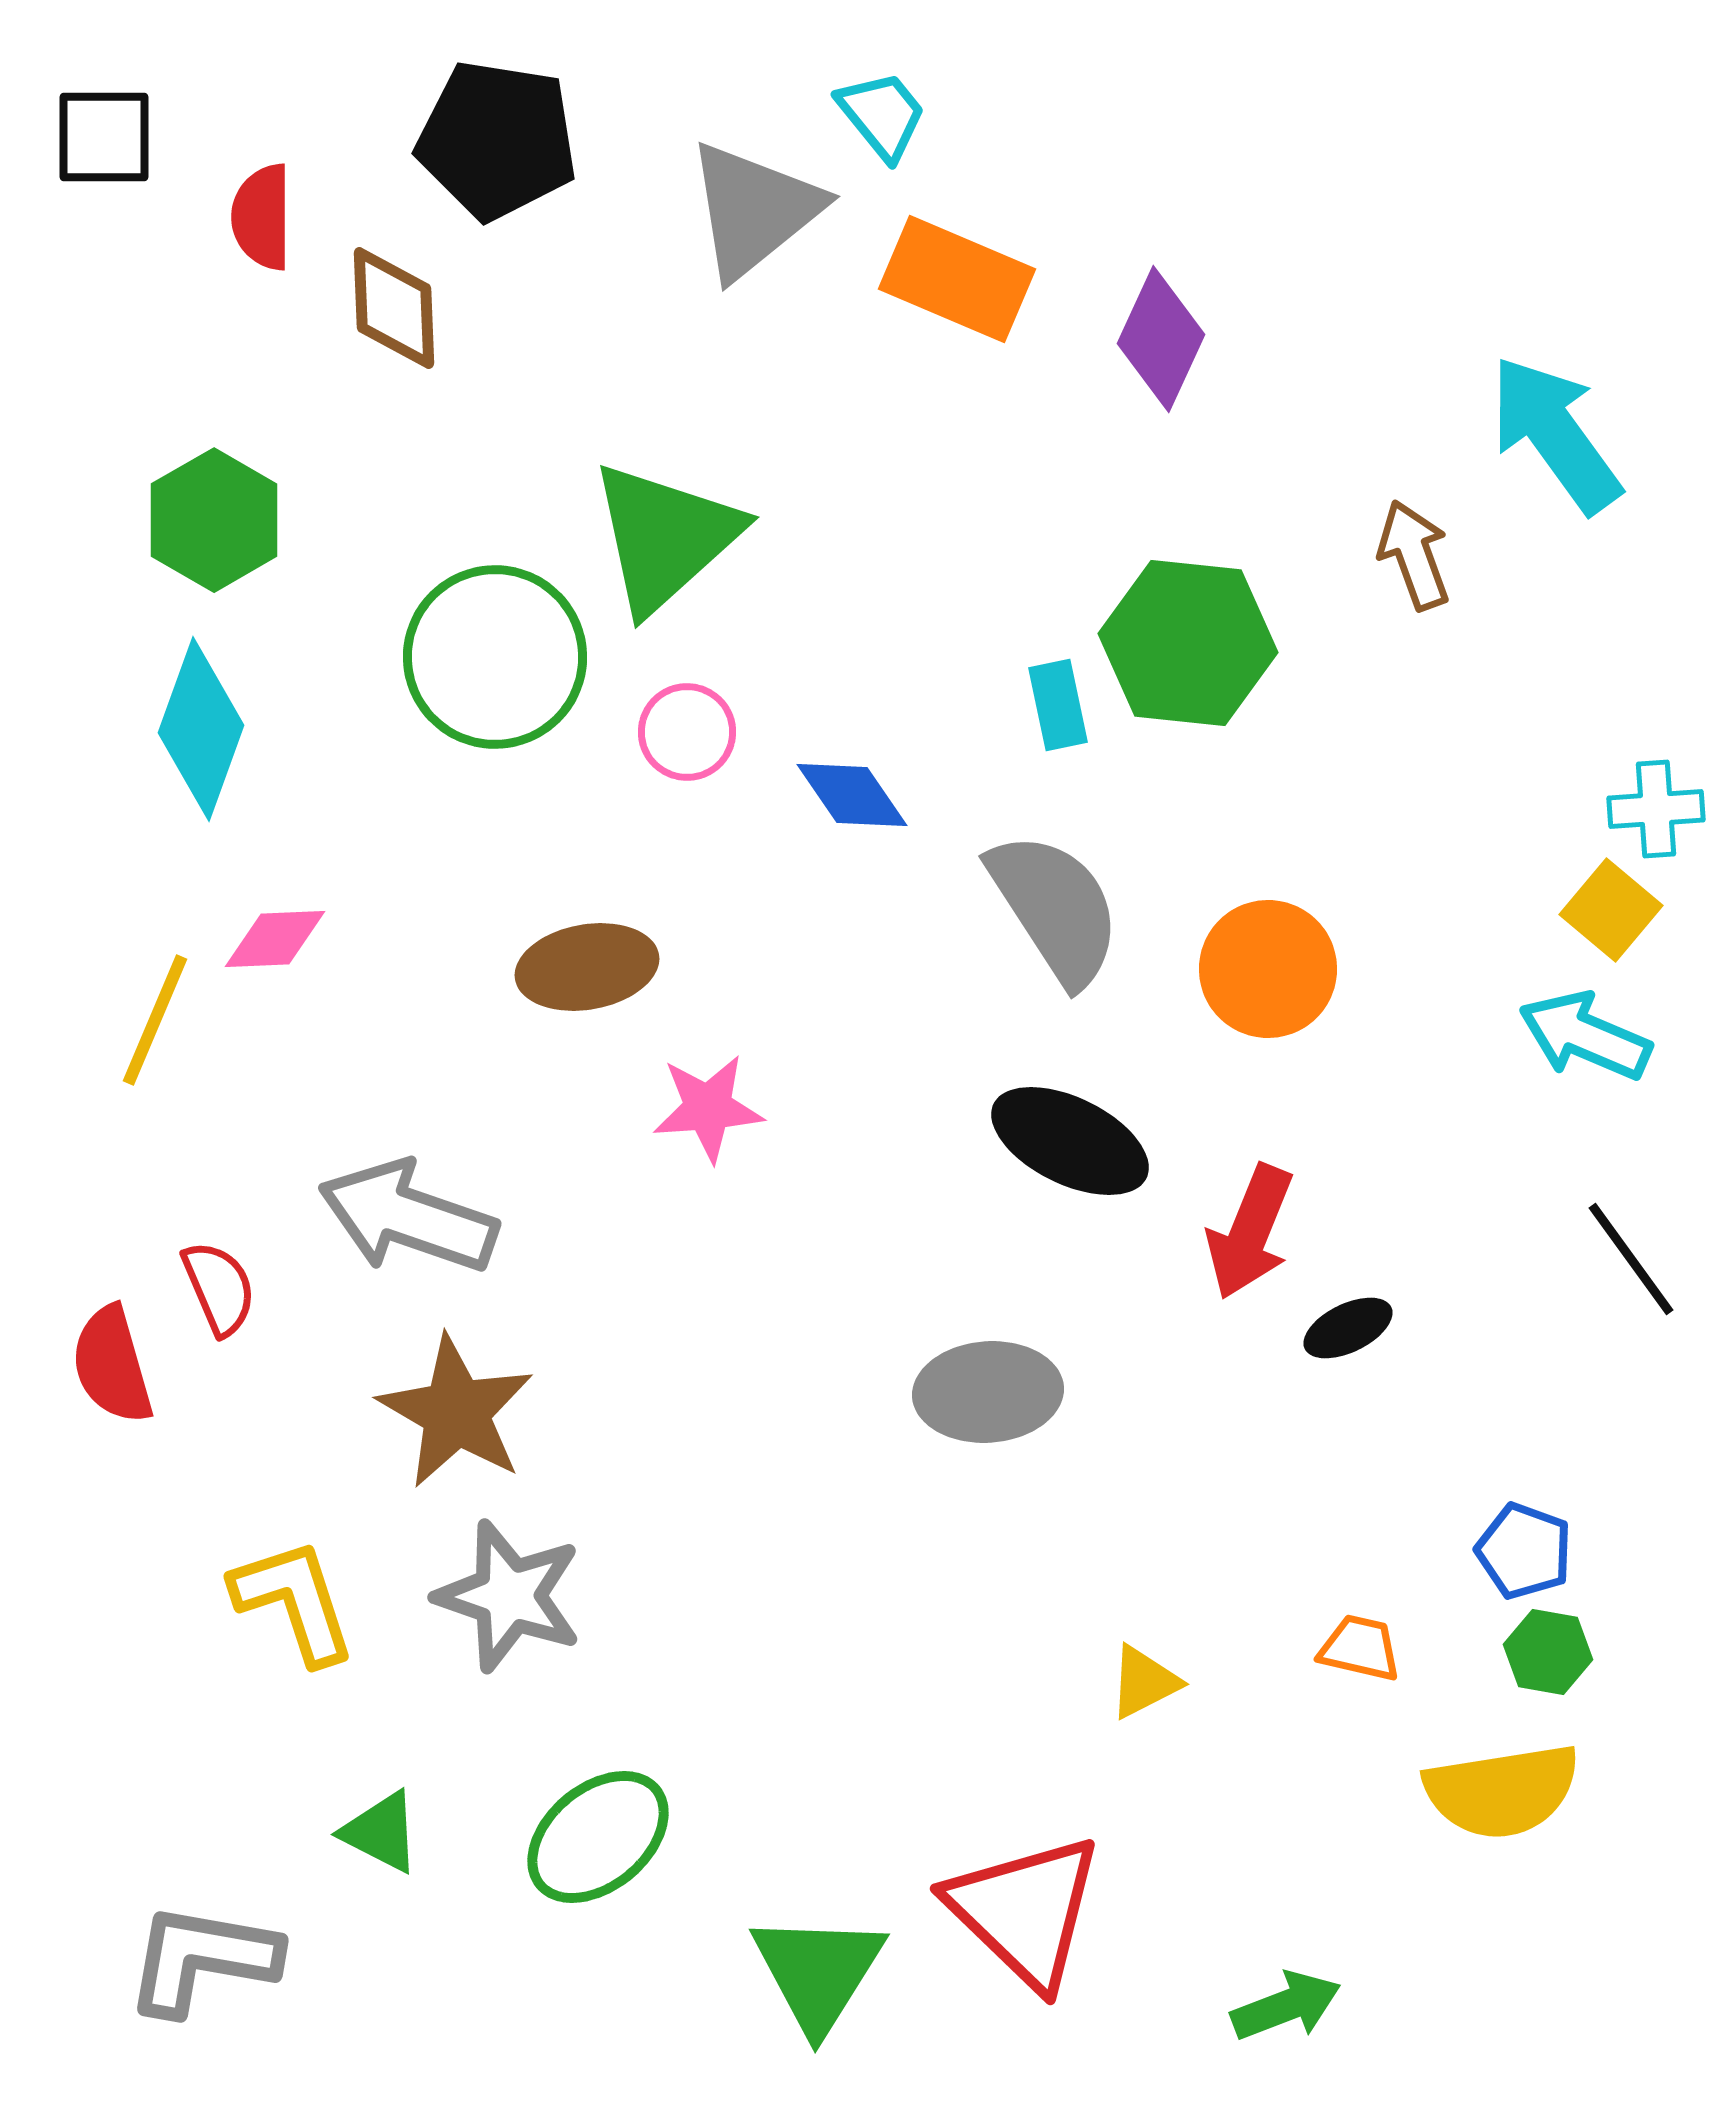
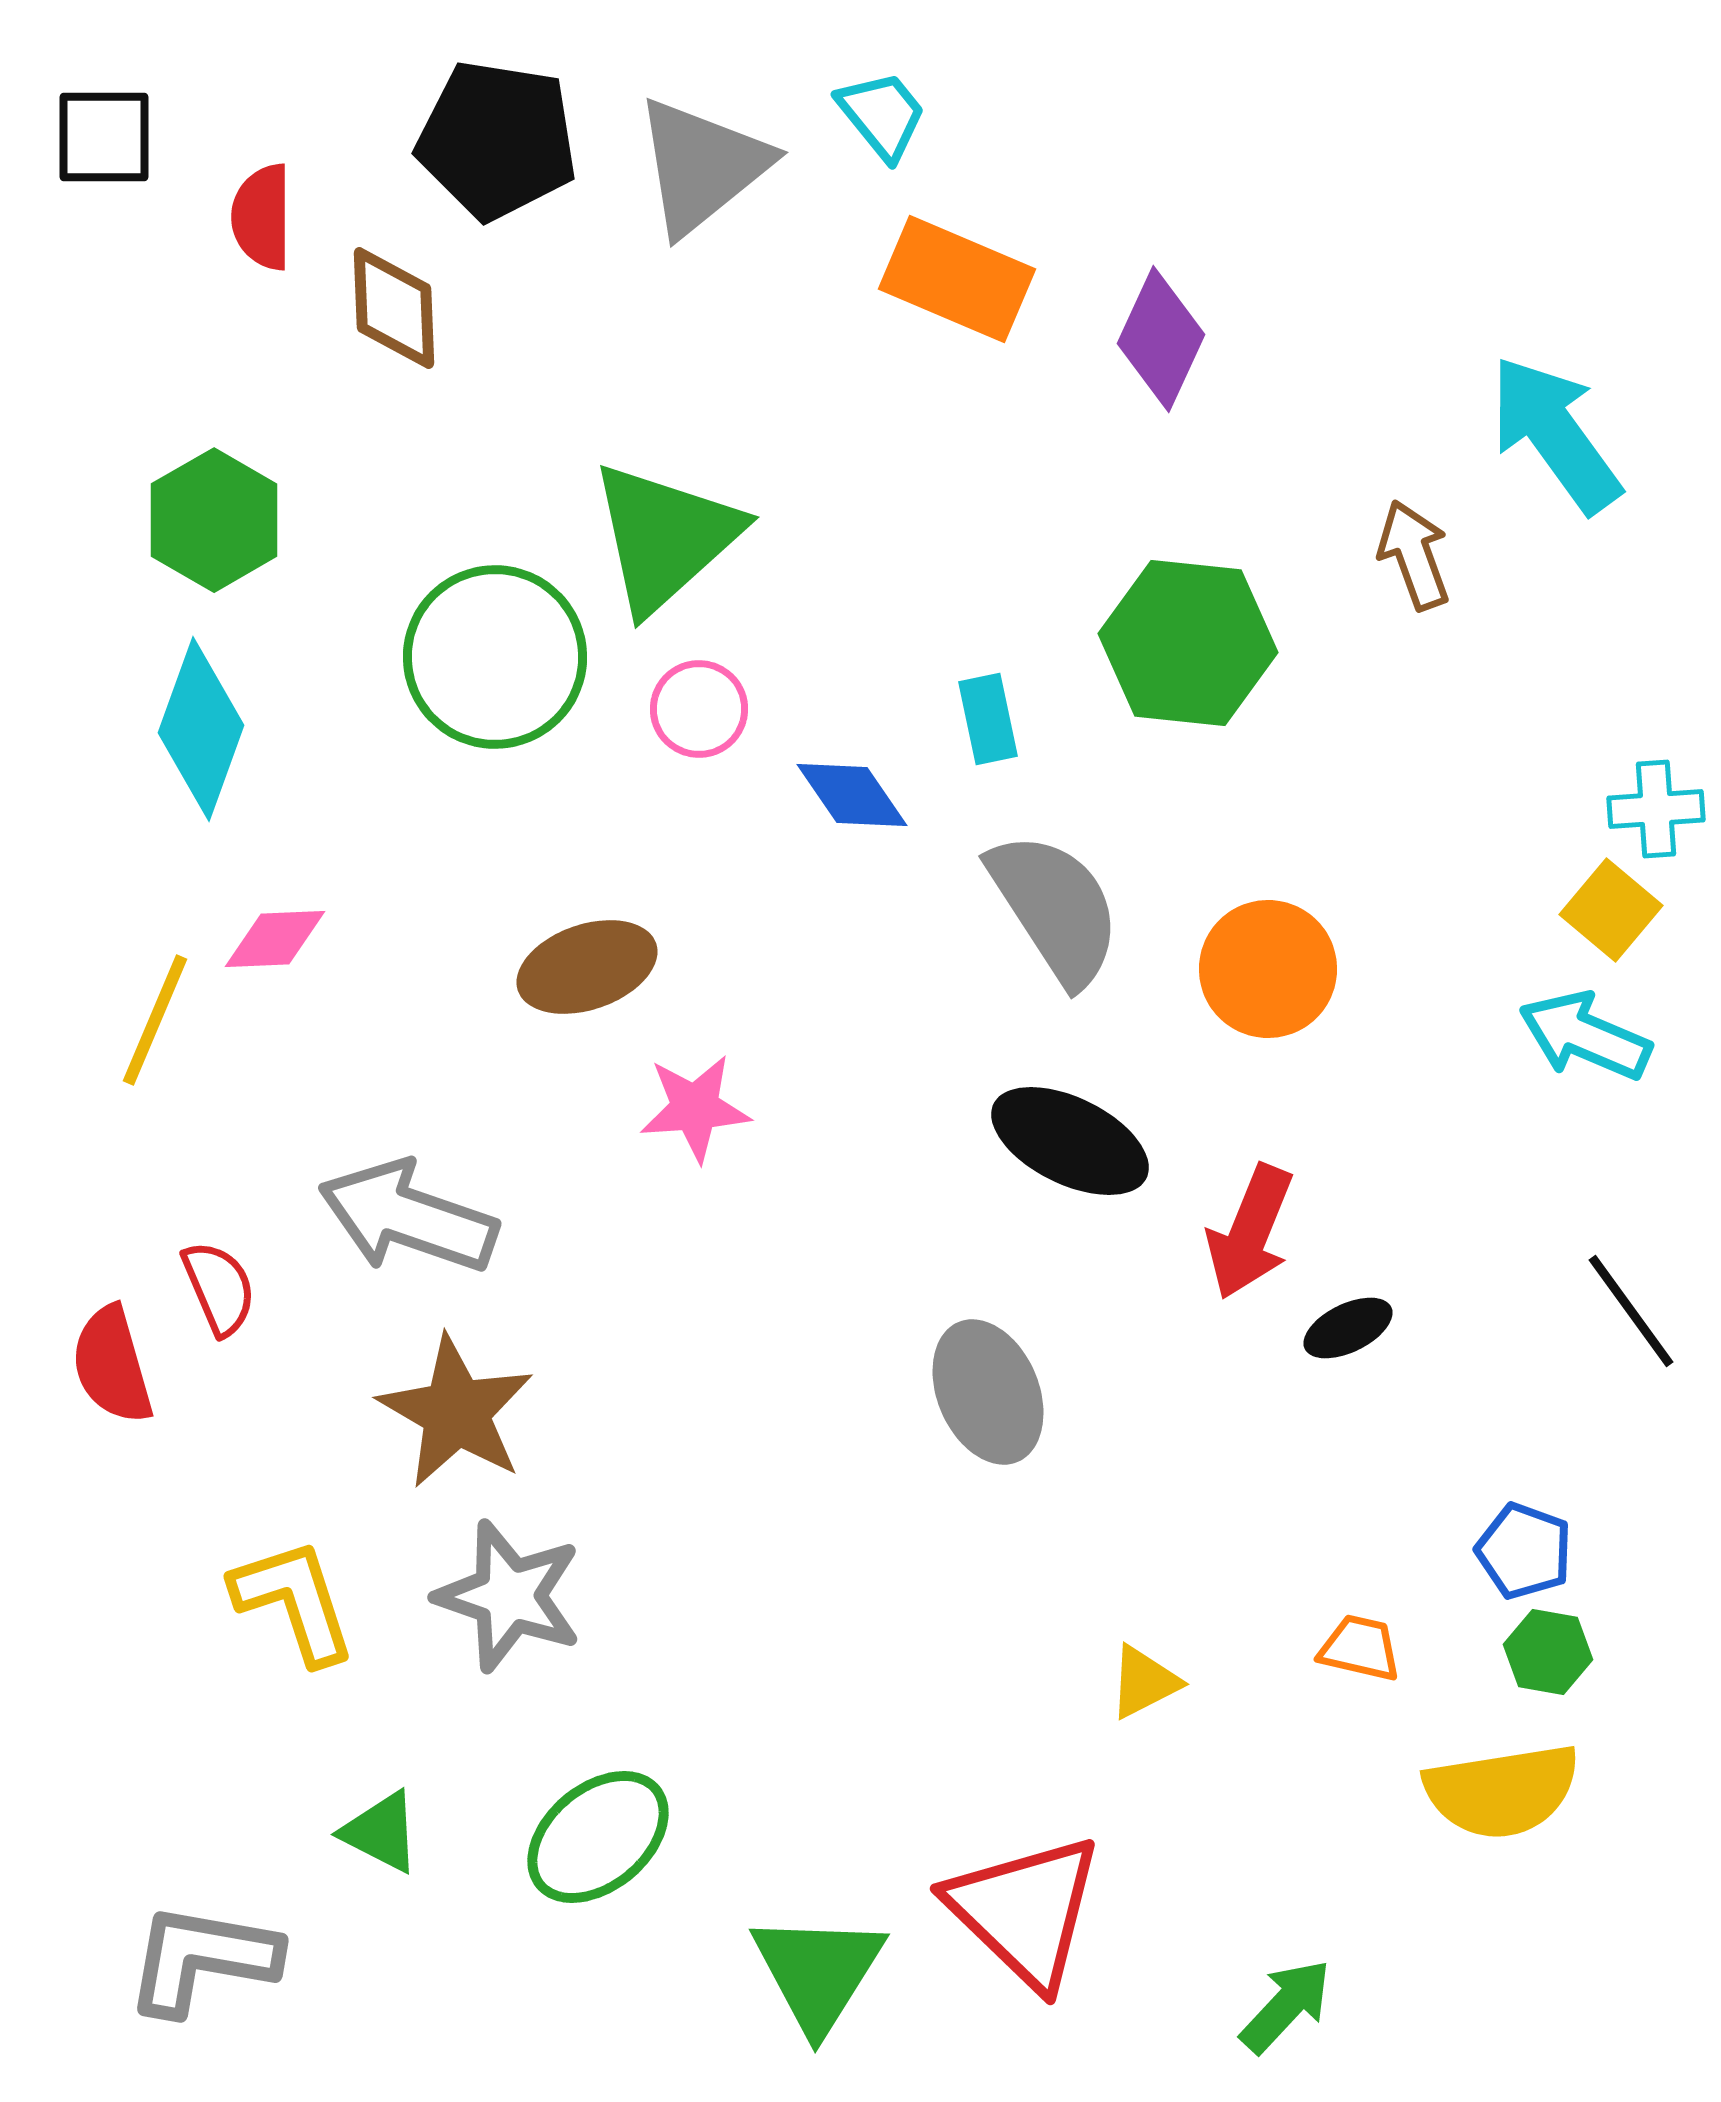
gray triangle at (754, 210): moved 52 px left, 44 px up
cyan rectangle at (1058, 705): moved 70 px left, 14 px down
pink circle at (687, 732): moved 12 px right, 23 px up
brown ellipse at (587, 967): rotated 9 degrees counterclockwise
pink star at (708, 1108): moved 13 px left
black line at (1631, 1259): moved 52 px down
gray ellipse at (988, 1392): rotated 71 degrees clockwise
green arrow at (1286, 2006): rotated 26 degrees counterclockwise
